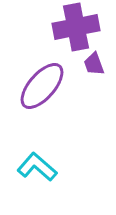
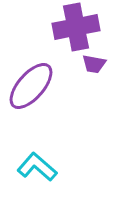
purple trapezoid: rotated 60 degrees counterclockwise
purple ellipse: moved 11 px left
